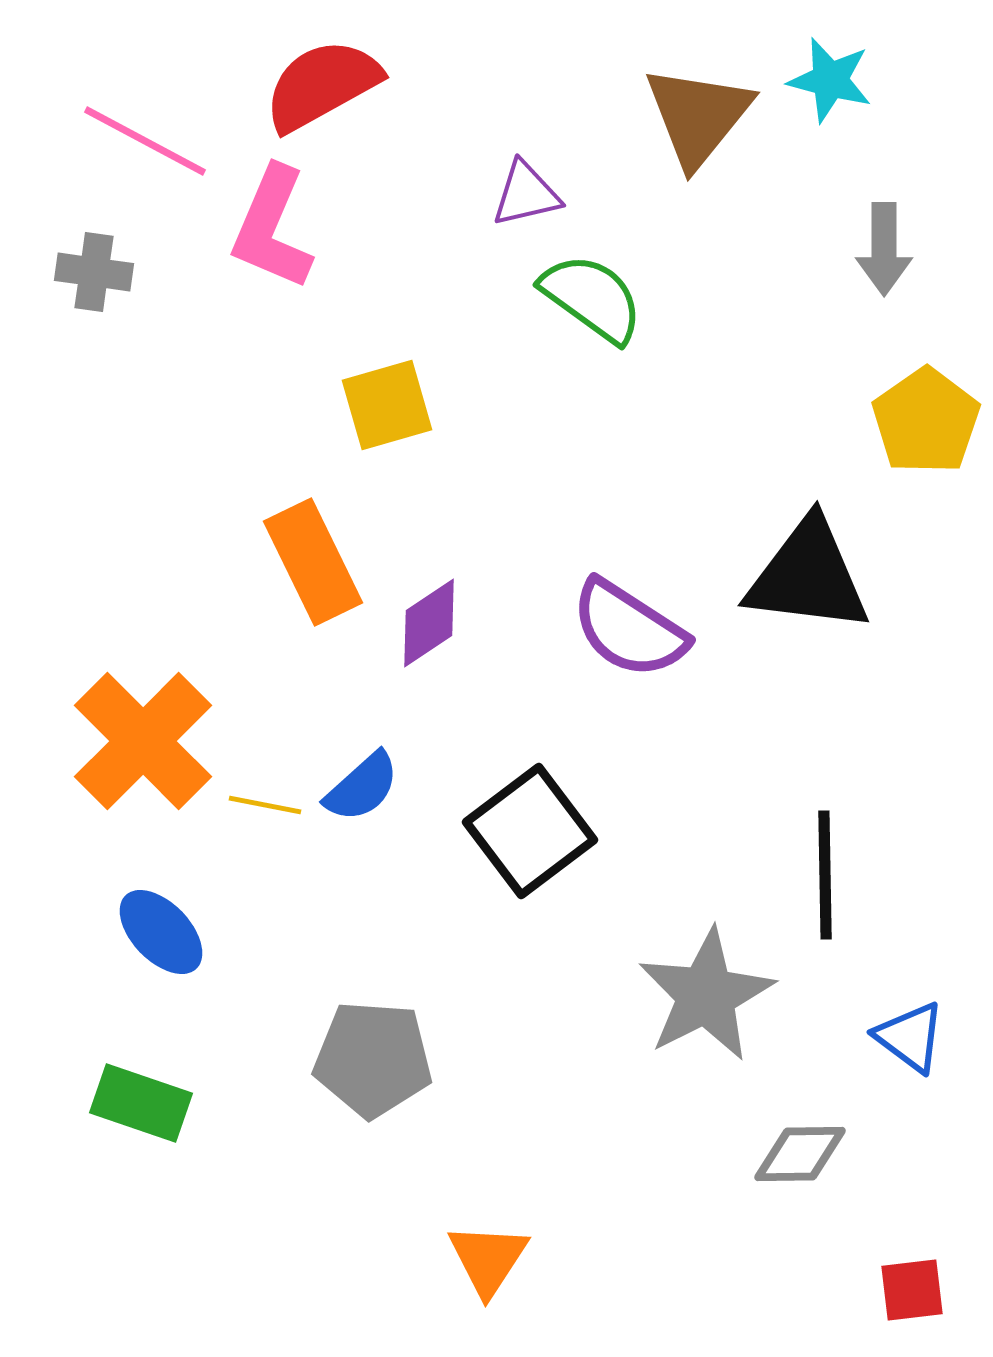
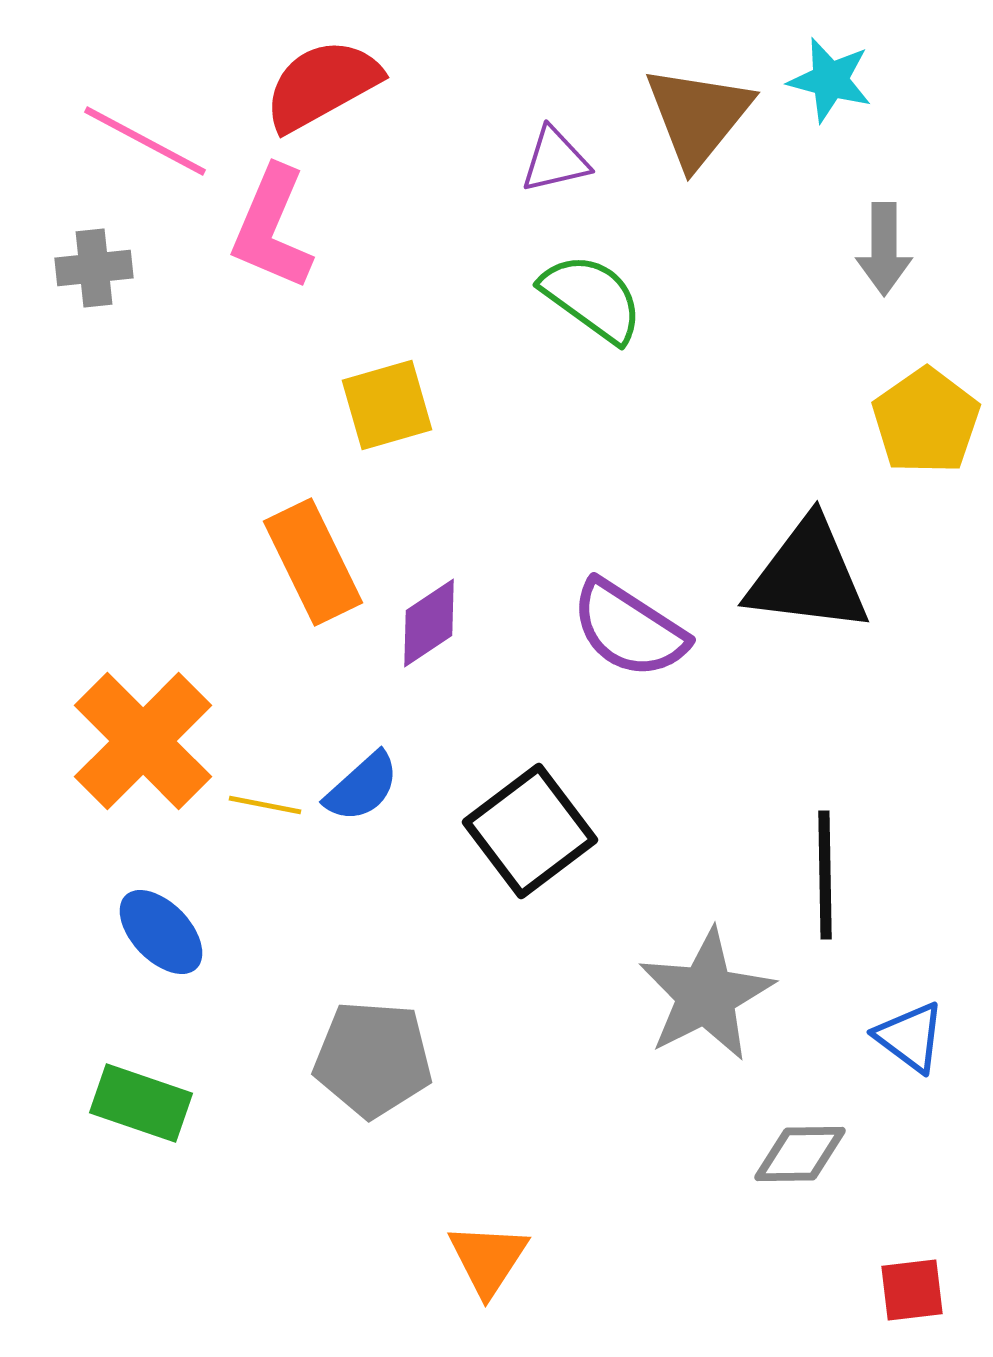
purple triangle: moved 29 px right, 34 px up
gray cross: moved 4 px up; rotated 14 degrees counterclockwise
